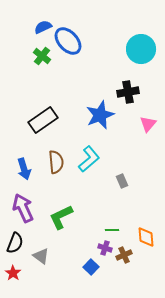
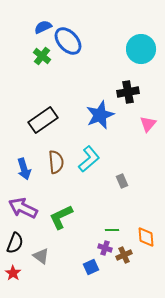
purple arrow: rotated 40 degrees counterclockwise
blue square: rotated 21 degrees clockwise
